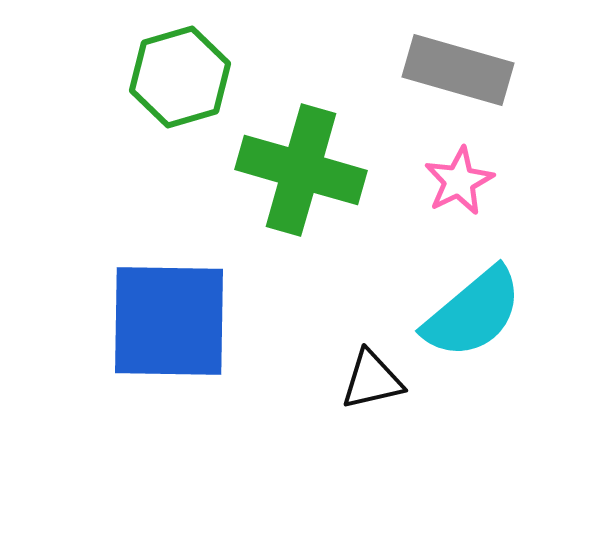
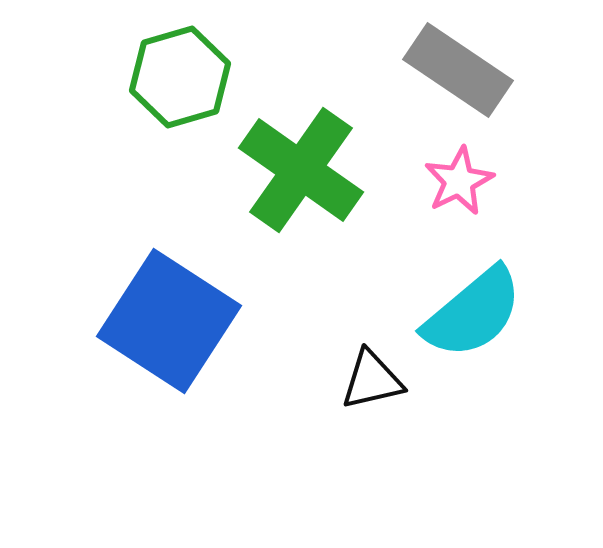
gray rectangle: rotated 18 degrees clockwise
green cross: rotated 19 degrees clockwise
blue square: rotated 32 degrees clockwise
